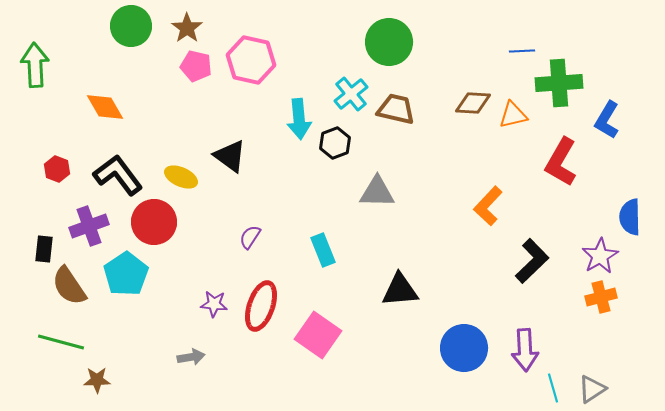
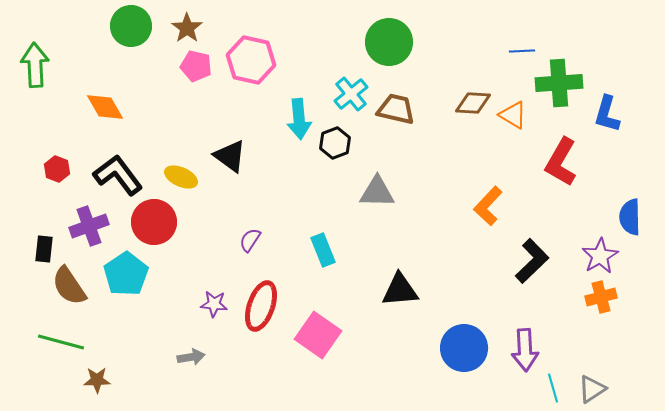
orange triangle at (513, 115): rotated 44 degrees clockwise
blue L-shape at (607, 120): moved 6 px up; rotated 15 degrees counterclockwise
purple semicircle at (250, 237): moved 3 px down
